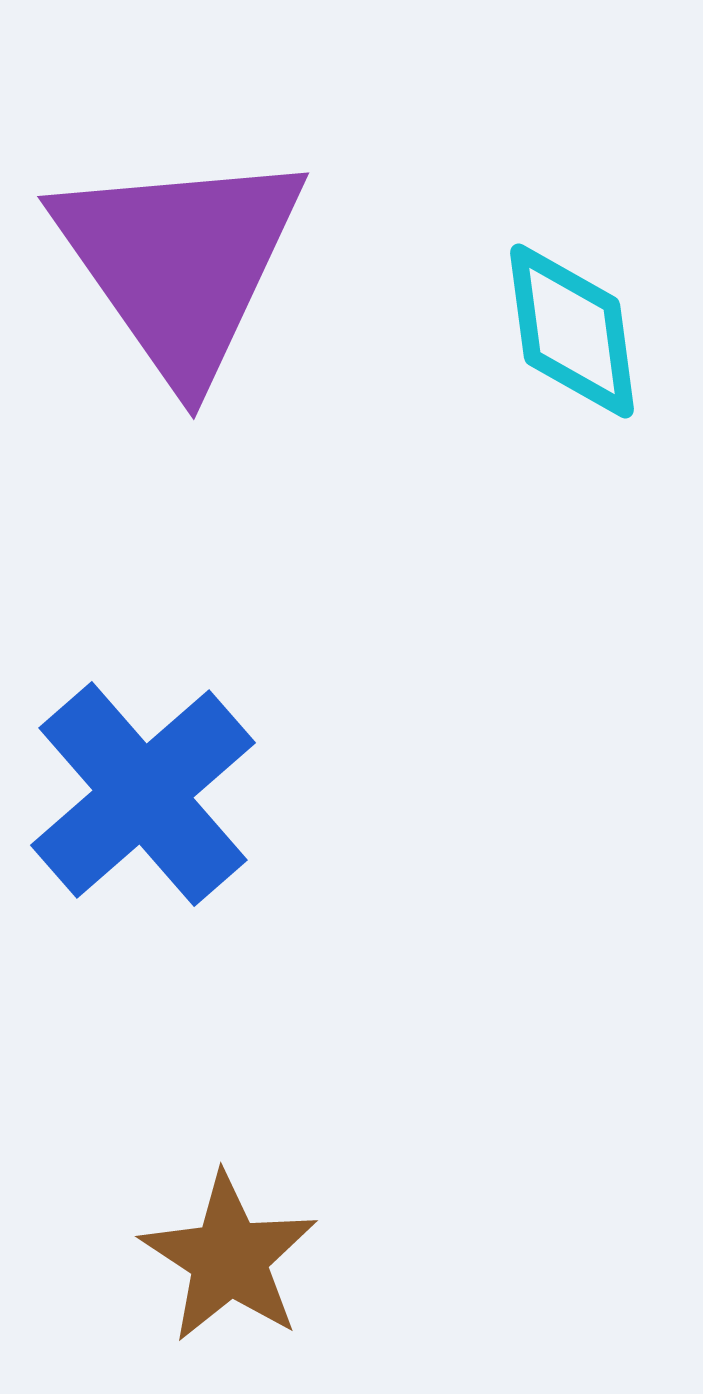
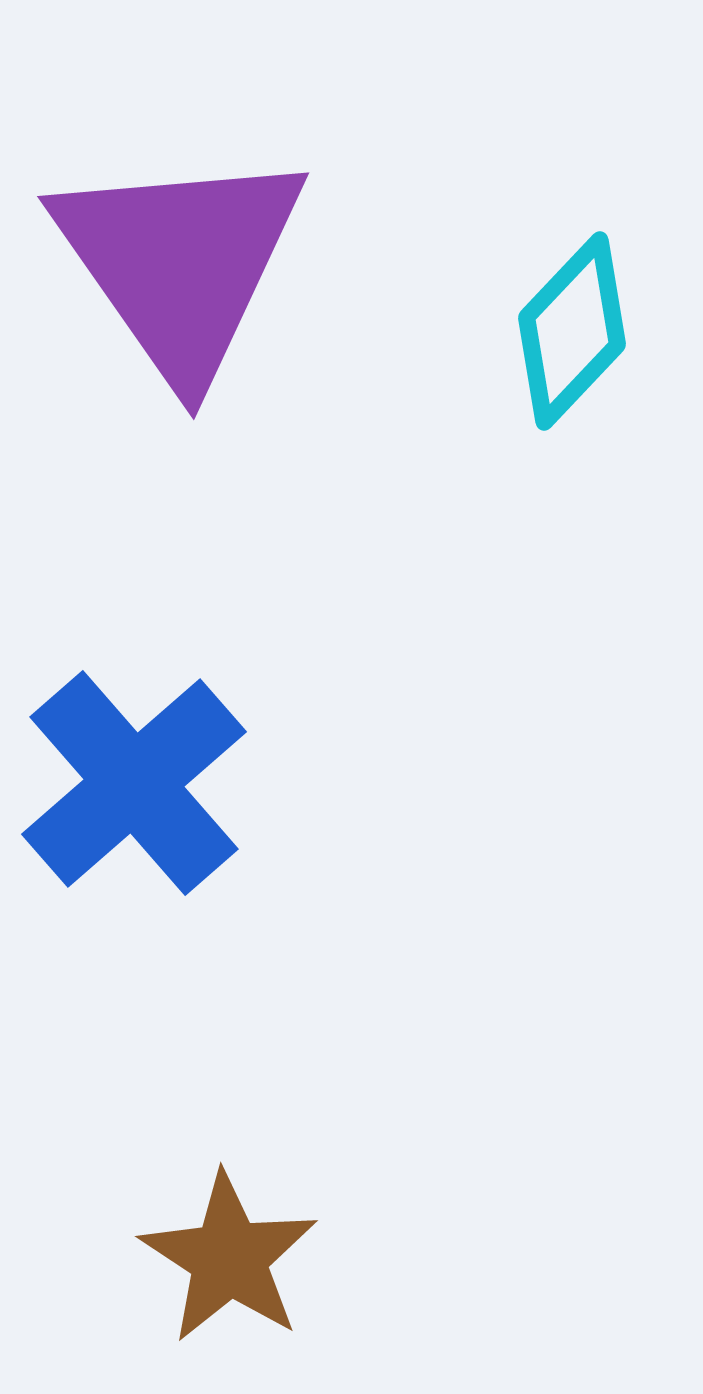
cyan diamond: rotated 51 degrees clockwise
blue cross: moved 9 px left, 11 px up
